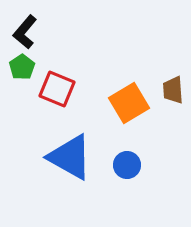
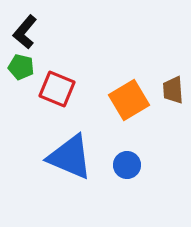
green pentagon: moved 1 px left; rotated 25 degrees counterclockwise
orange square: moved 3 px up
blue triangle: rotated 6 degrees counterclockwise
